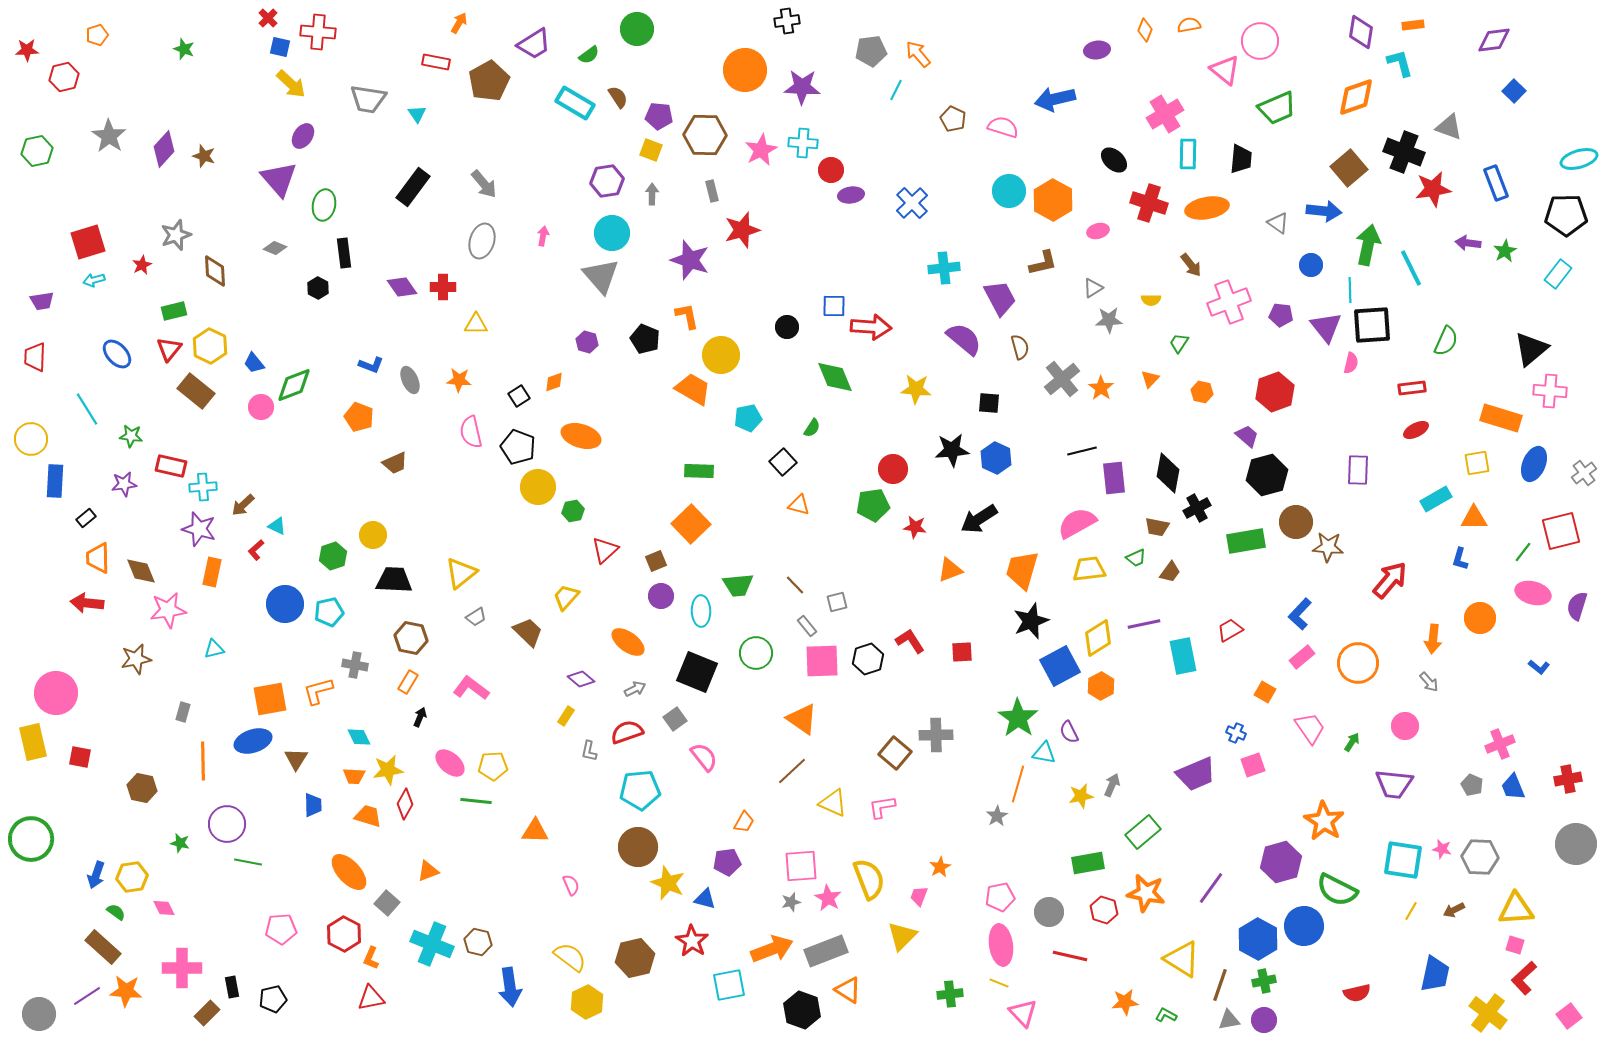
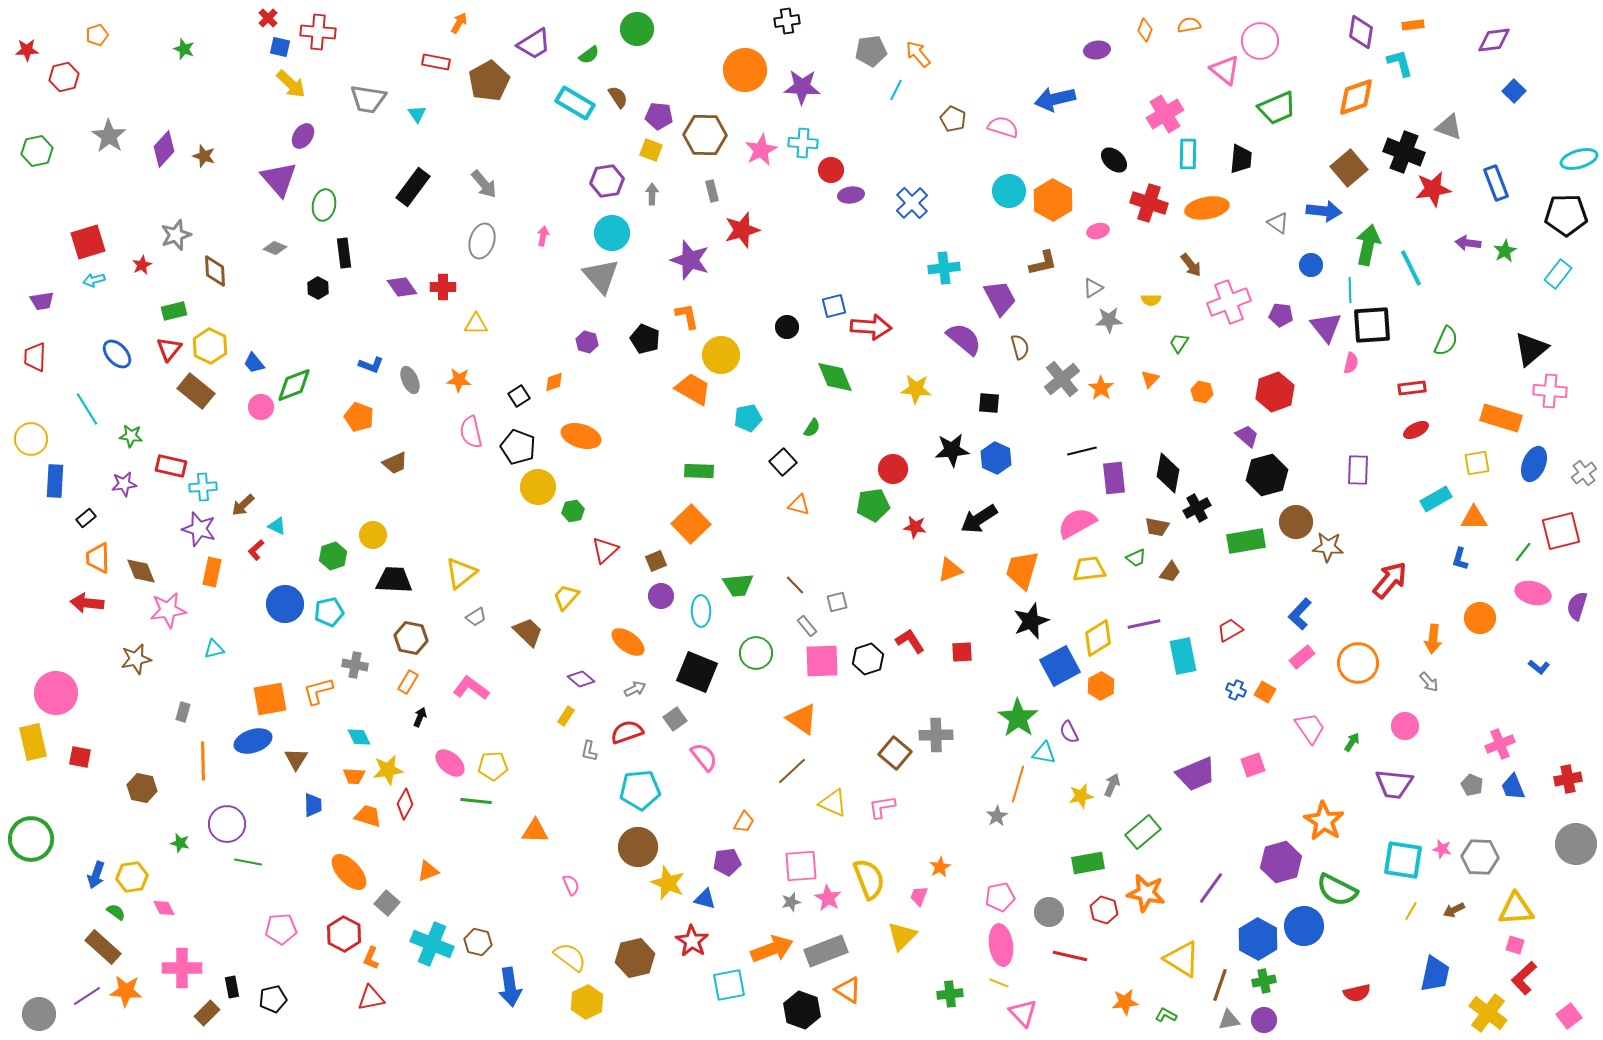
blue square at (834, 306): rotated 15 degrees counterclockwise
blue cross at (1236, 733): moved 43 px up
